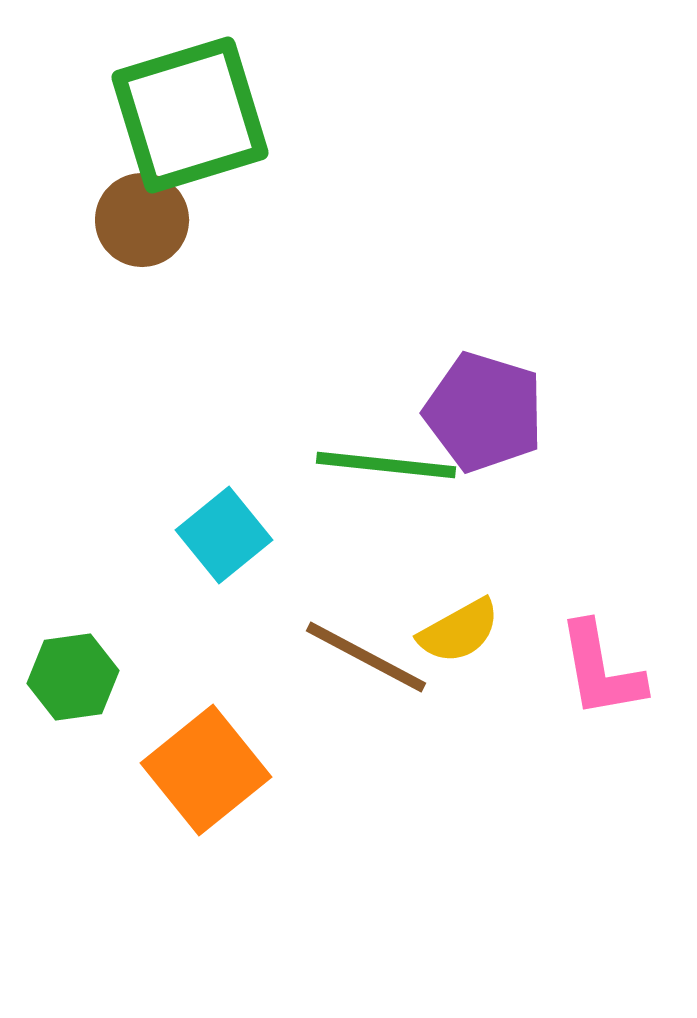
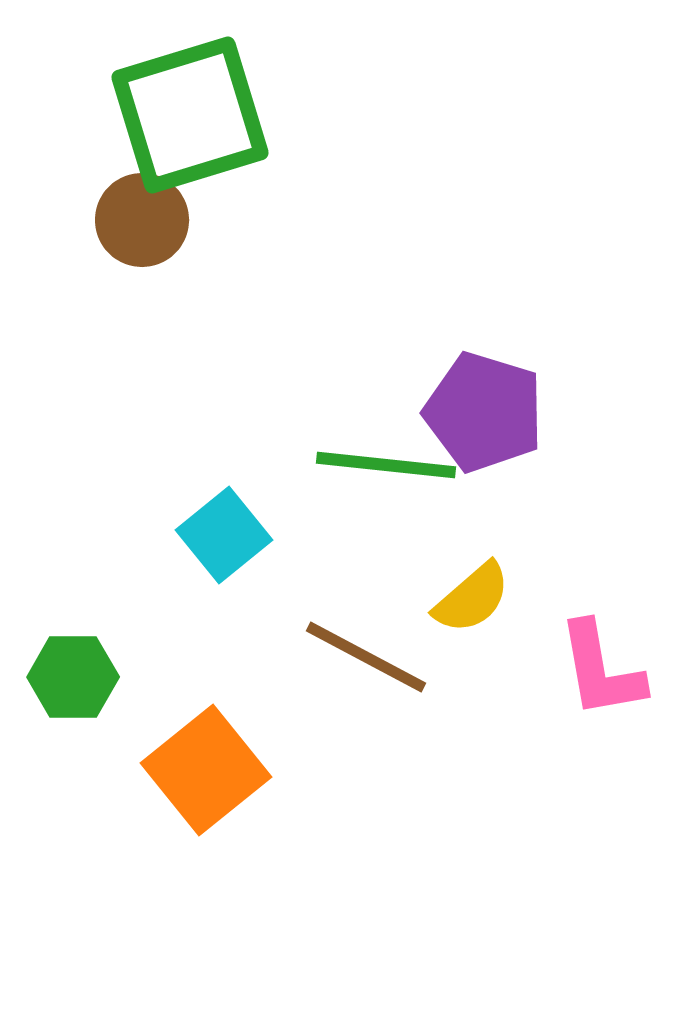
yellow semicircle: moved 13 px right, 33 px up; rotated 12 degrees counterclockwise
green hexagon: rotated 8 degrees clockwise
